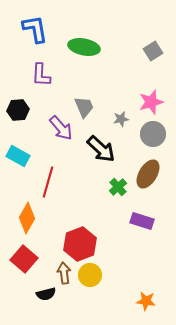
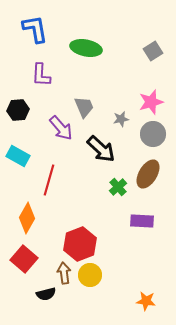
green ellipse: moved 2 px right, 1 px down
red line: moved 1 px right, 2 px up
purple rectangle: rotated 15 degrees counterclockwise
